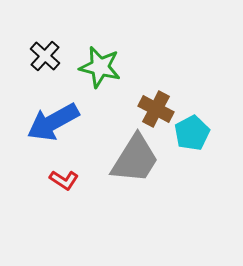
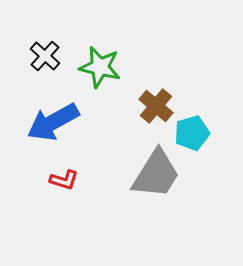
brown cross: moved 3 px up; rotated 12 degrees clockwise
cyan pentagon: rotated 12 degrees clockwise
gray trapezoid: moved 21 px right, 15 px down
red L-shape: rotated 16 degrees counterclockwise
